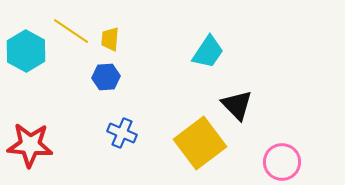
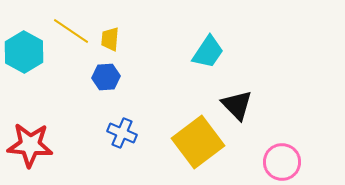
cyan hexagon: moved 2 px left, 1 px down
yellow square: moved 2 px left, 1 px up
